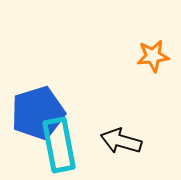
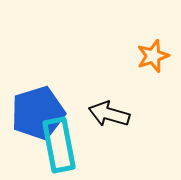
orange star: rotated 12 degrees counterclockwise
black arrow: moved 12 px left, 27 px up
